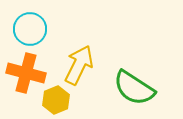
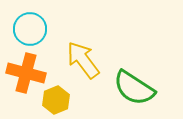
yellow arrow: moved 4 px right, 5 px up; rotated 63 degrees counterclockwise
